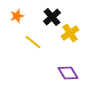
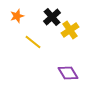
yellow cross: moved 3 px up
